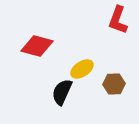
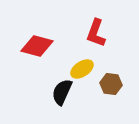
red L-shape: moved 22 px left, 13 px down
brown hexagon: moved 3 px left; rotated 10 degrees clockwise
